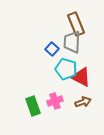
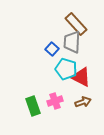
brown rectangle: rotated 20 degrees counterclockwise
